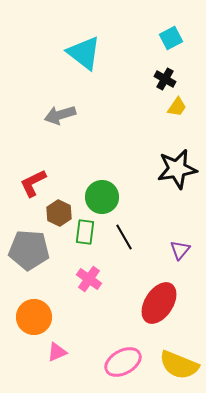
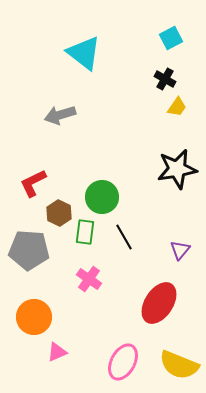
pink ellipse: rotated 33 degrees counterclockwise
